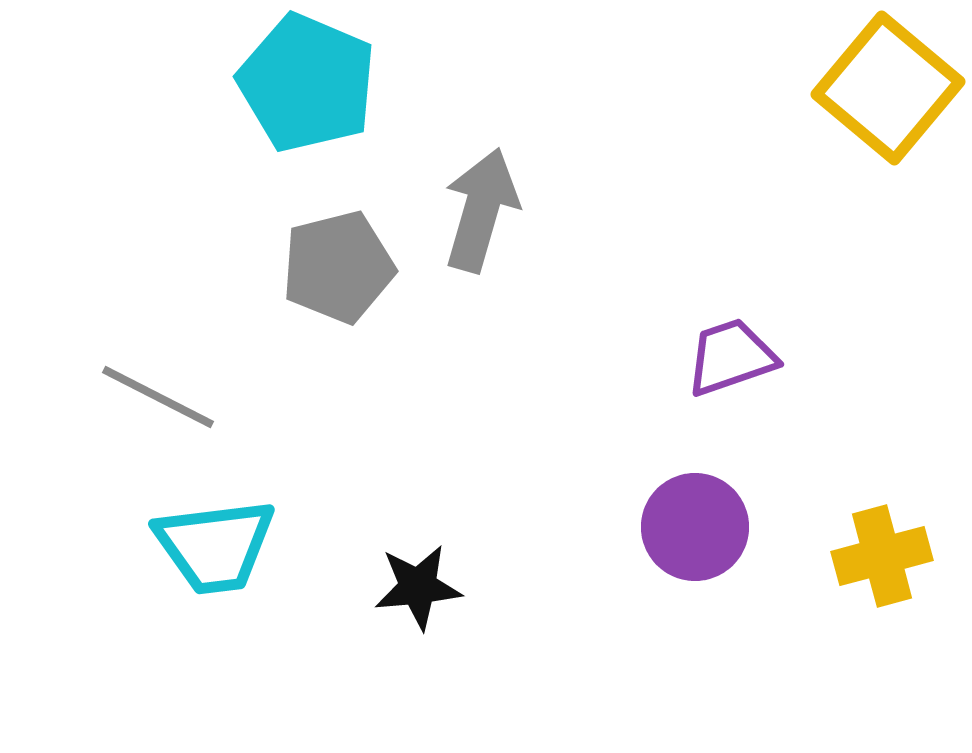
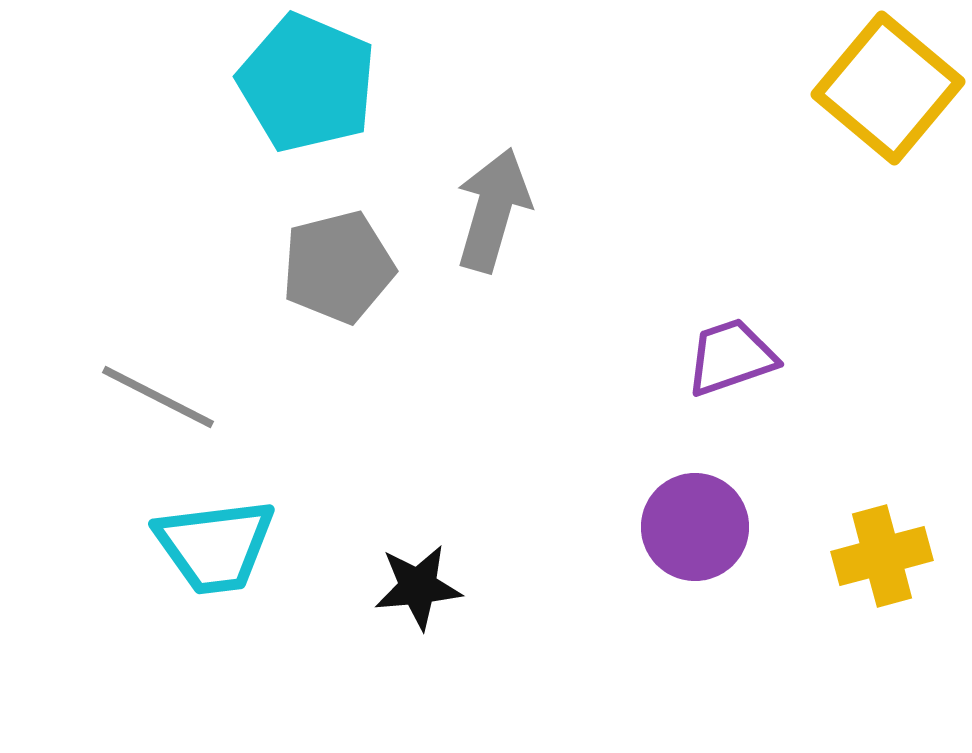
gray arrow: moved 12 px right
